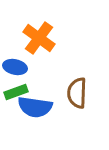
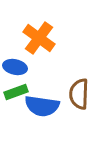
brown semicircle: moved 2 px right, 1 px down
blue semicircle: moved 7 px right, 1 px up
